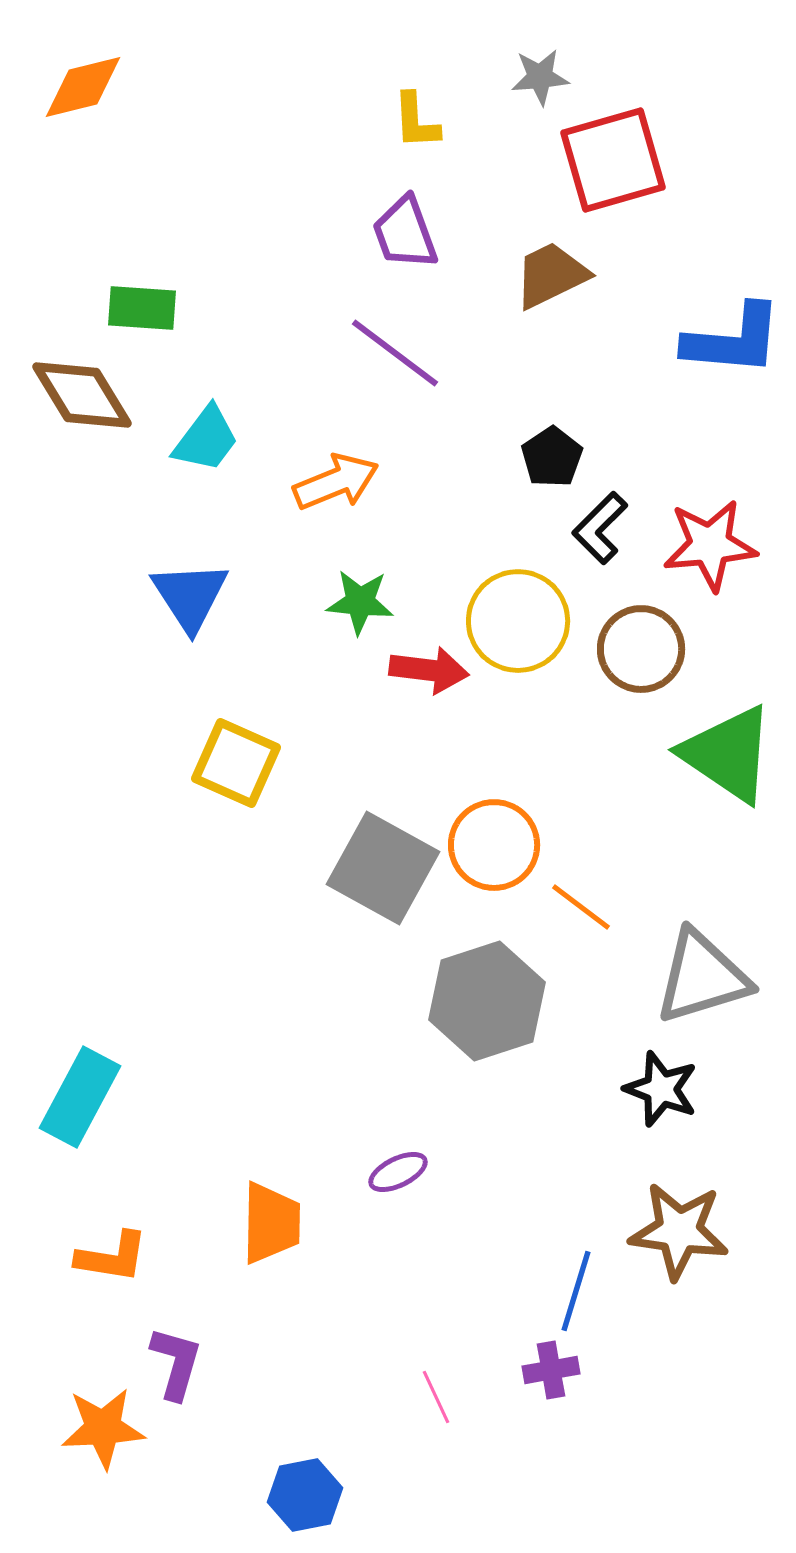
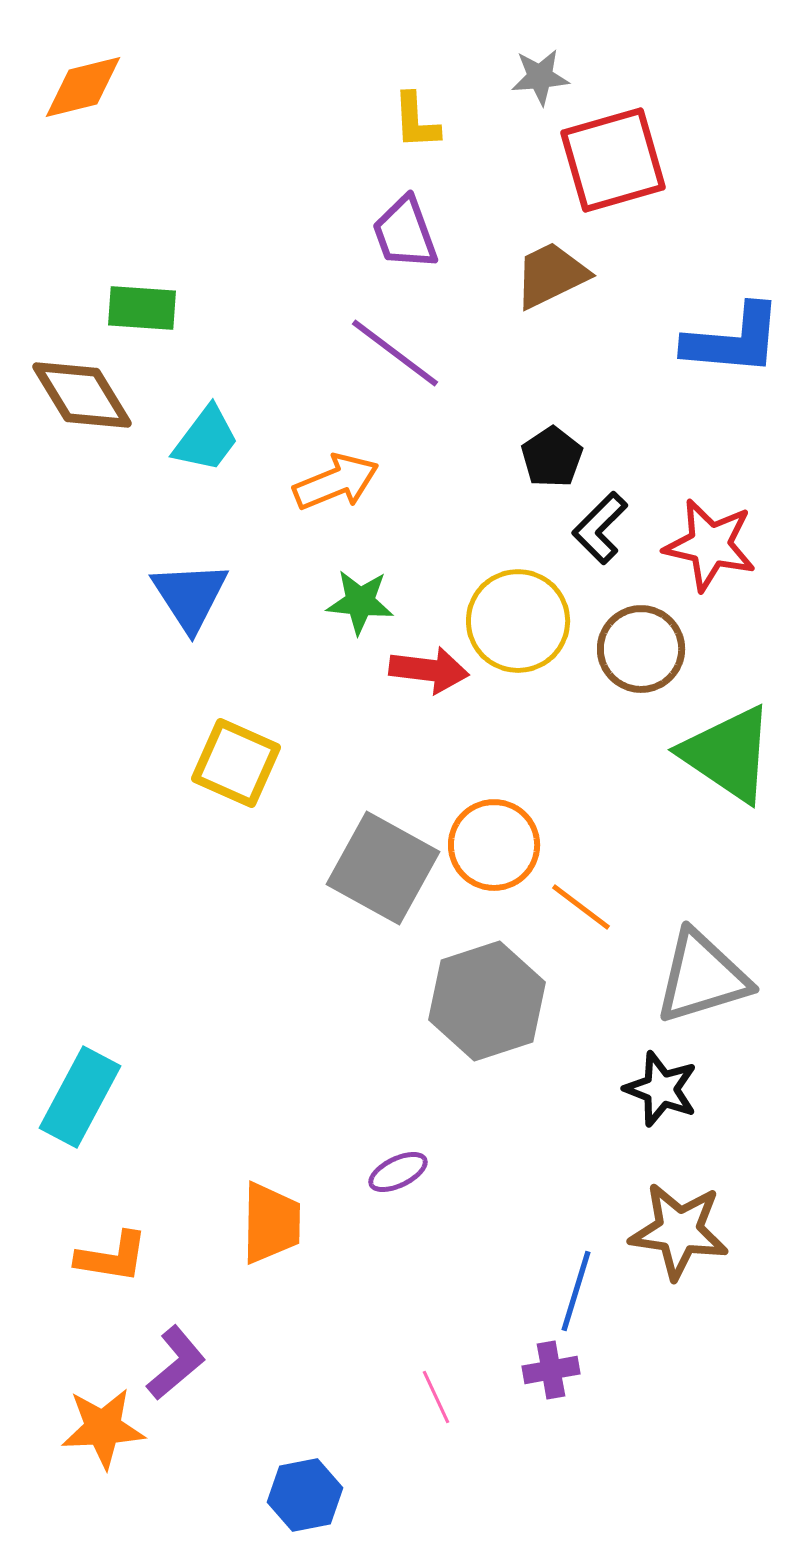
red star: rotated 18 degrees clockwise
purple L-shape: rotated 34 degrees clockwise
